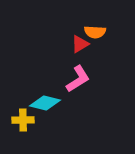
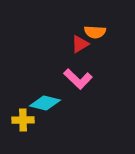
pink L-shape: rotated 76 degrees clockwise
